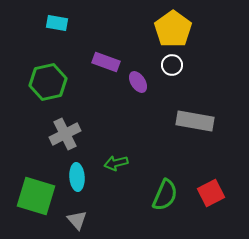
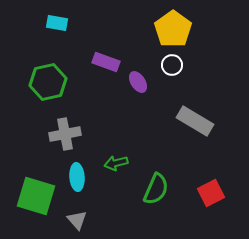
gray rectangle: rotated 21 degrees clockwise
gray cross: rotated 16 degrees clockwise
green semicircle: moved 9 px left, 6 px up
